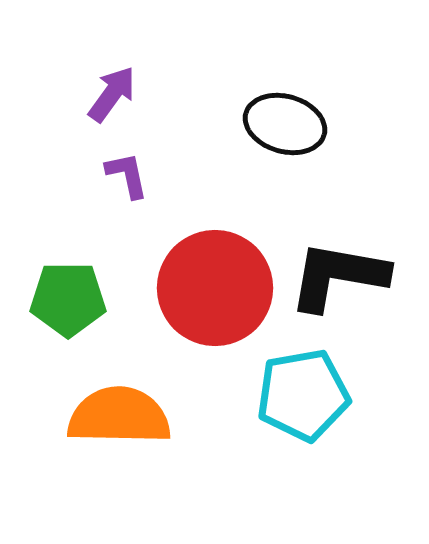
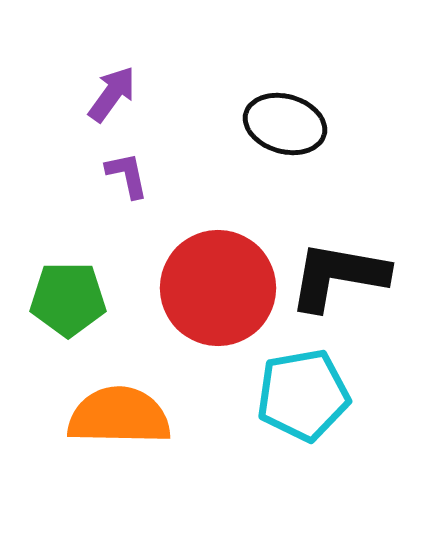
red circle: moved 3 px right
